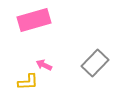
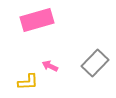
pink rectangle: moved 3 px right
pink arrow: moved 6 px right, 1 px down
